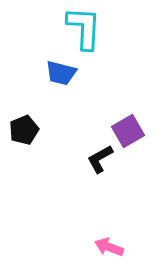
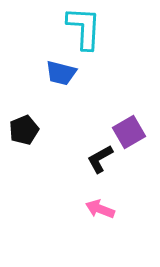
purple square: moved 1 px right, 1 px down
pink arrow: moved 9 px left, 38 px up
